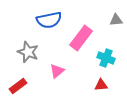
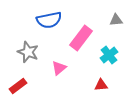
cyan cross: moved 3 px right, 3 px up; rotated 30 degrees clockwise
pink triangle: moved 2 px right, 3 px up
